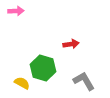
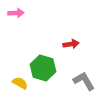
pink arrow: moved 2 px down
yellow semicircle: moved 2 px left
